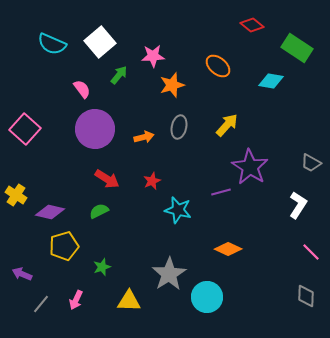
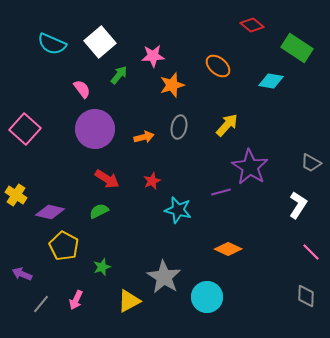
yellow pentagon: rotated 28 degrees counterclockwise
gray star: moved 5 px left, 3 px down; rotated 8 degrees counterclockwise
yellow triangle: rotated 30 degrees counterclockwise
